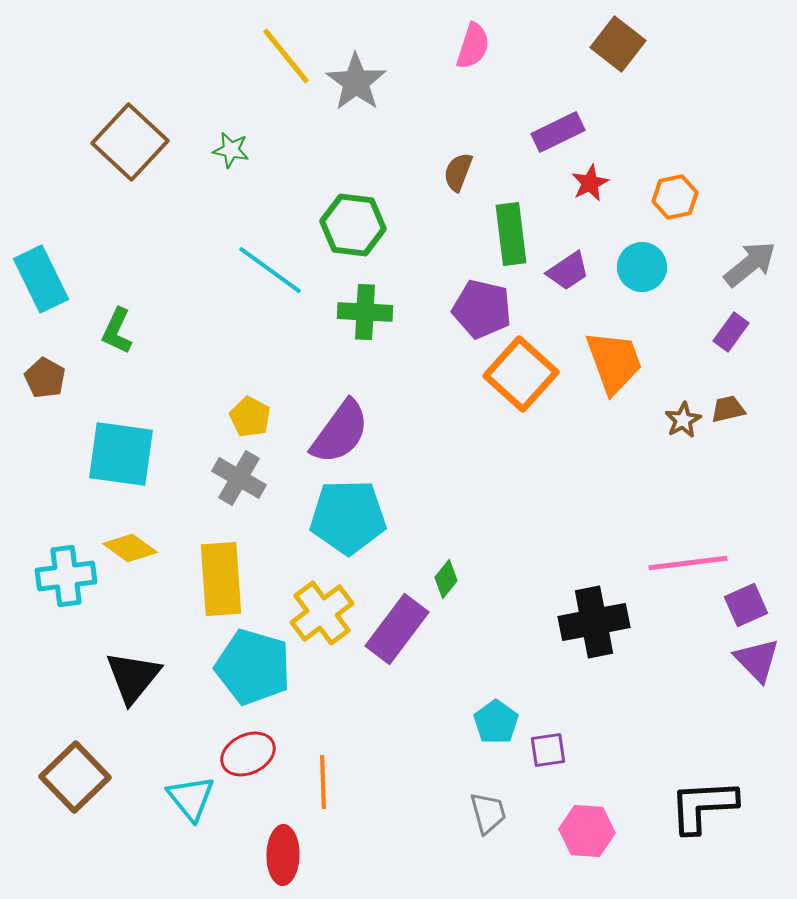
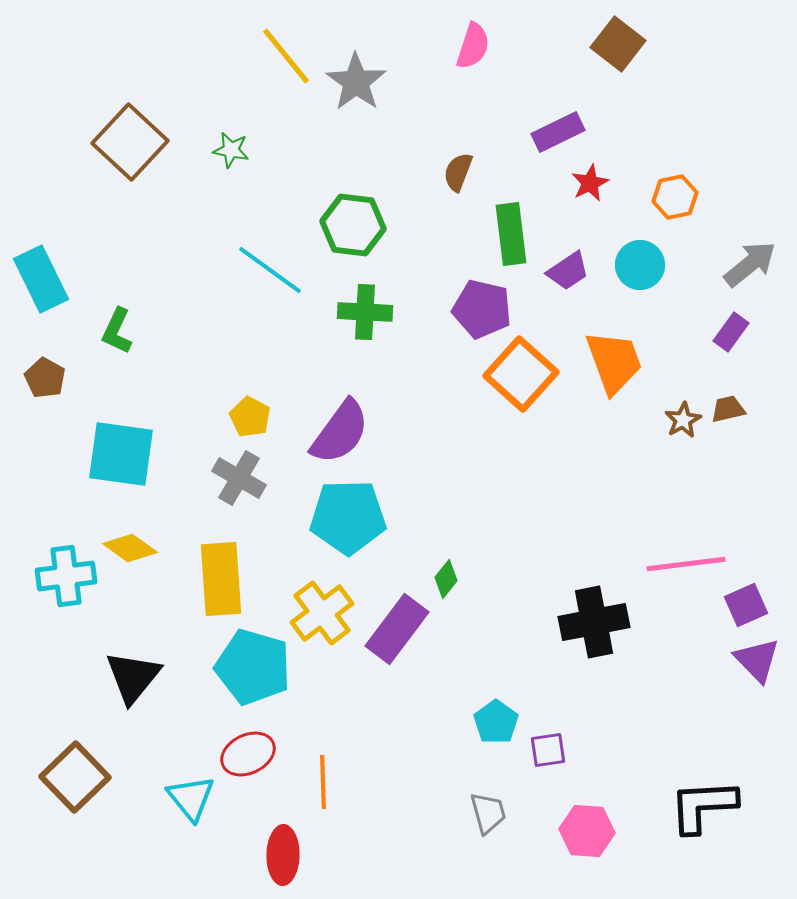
cyan circle at (642, 267): moved 2 px left, 2 px up
pink line at (688, 563): moved 2 px left, 1 px down
